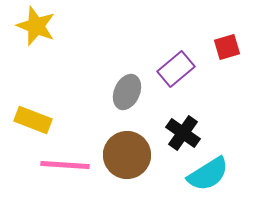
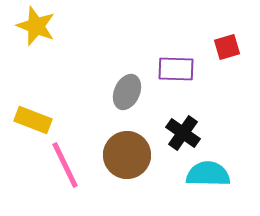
purple rectangle: rotated 42 degrees clockwise
pink line: rotated 60 degrees clockwise
cyan semicircle: rotated 147 degrees counterclockwise
